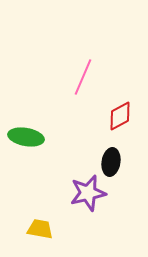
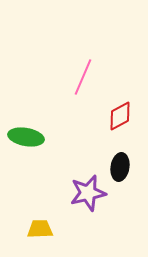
black ellipse: moved 9 px right, 5 px down
yellow trapezoid: rotated 12 degrees counterclockwise
